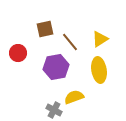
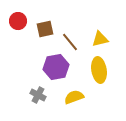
yellow triangle: rotated 18 degrees clockwise
red circle: moved 32 px up
gray cross: moved 16 px left, 15 px up
